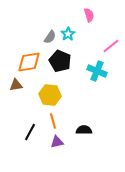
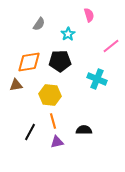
gray semicircle: moved 11 px left, 13 px up
black pentagon: rotated 25 degrees counterclockwise
cyan cross: moved 8 px down
